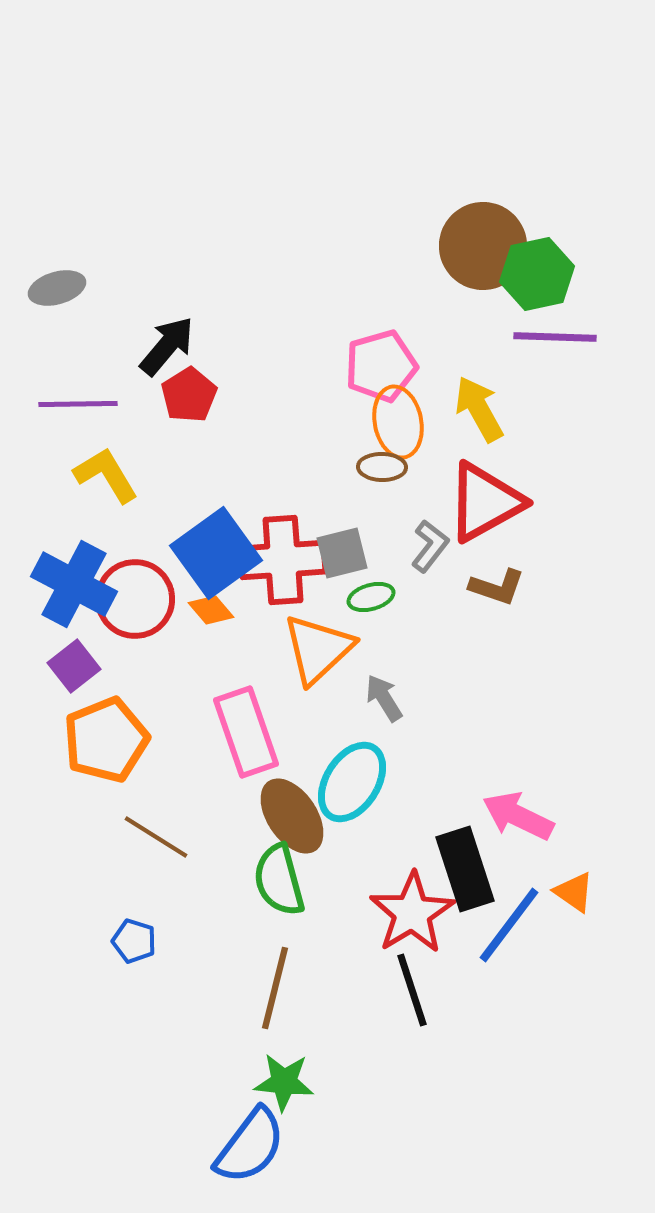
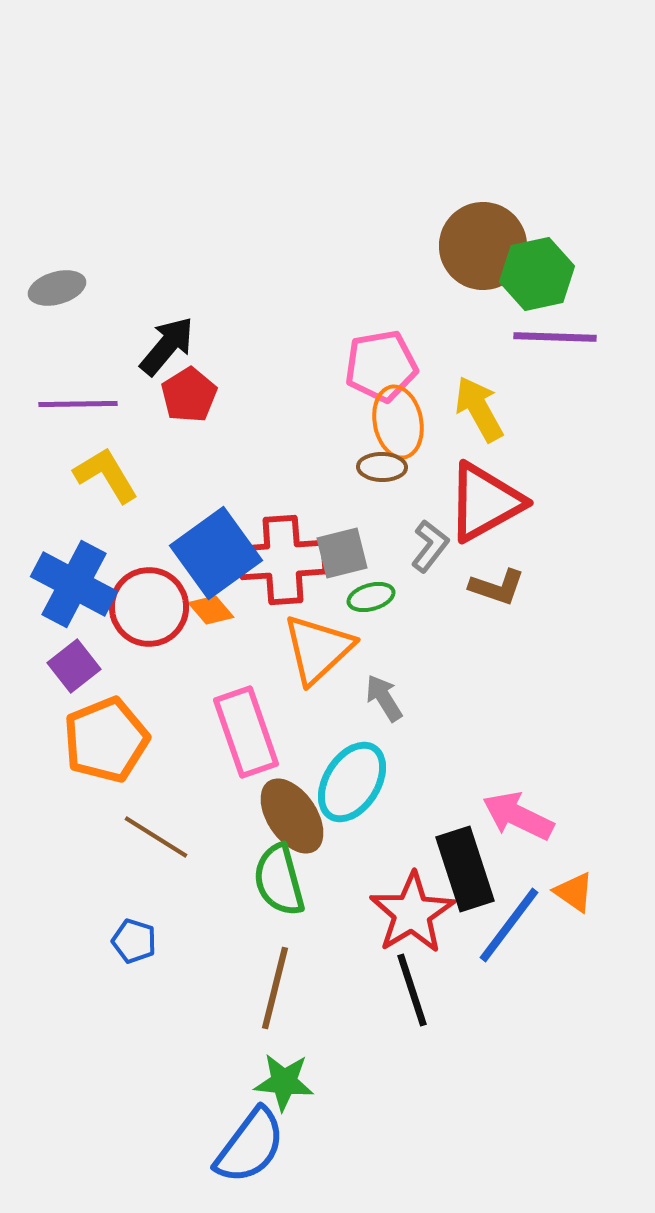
pink pentagon at (381, 366): rotated 6 degrees clockwise
red circle at (135, 599): moved 14 px right, 8 px down
